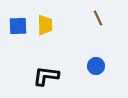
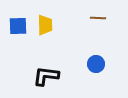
brown line: rotated 63 degrees counterclockwise
blue circle: moved 2 px up
